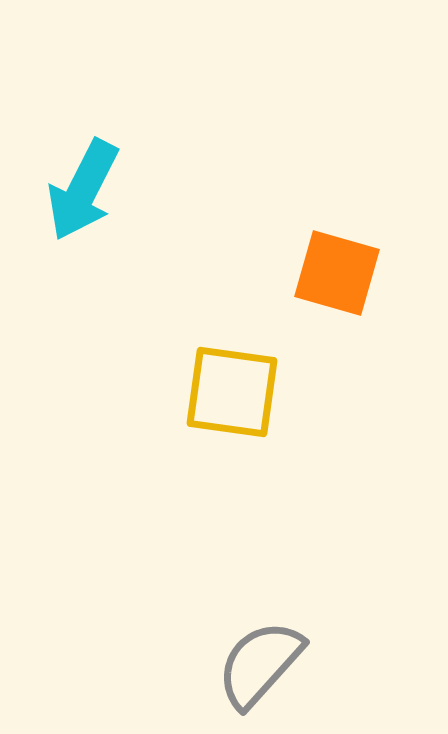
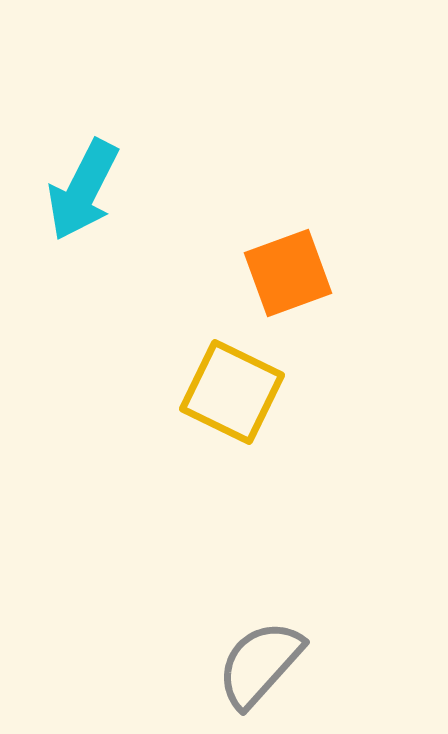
orange square: moved 49 px left; rotated 36 degrees counterclockwise
yellow square: rotated 18 degrees clockwise
